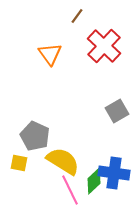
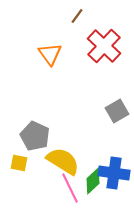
green diamond: moved 1 px left
pink line: moved 2 px up
